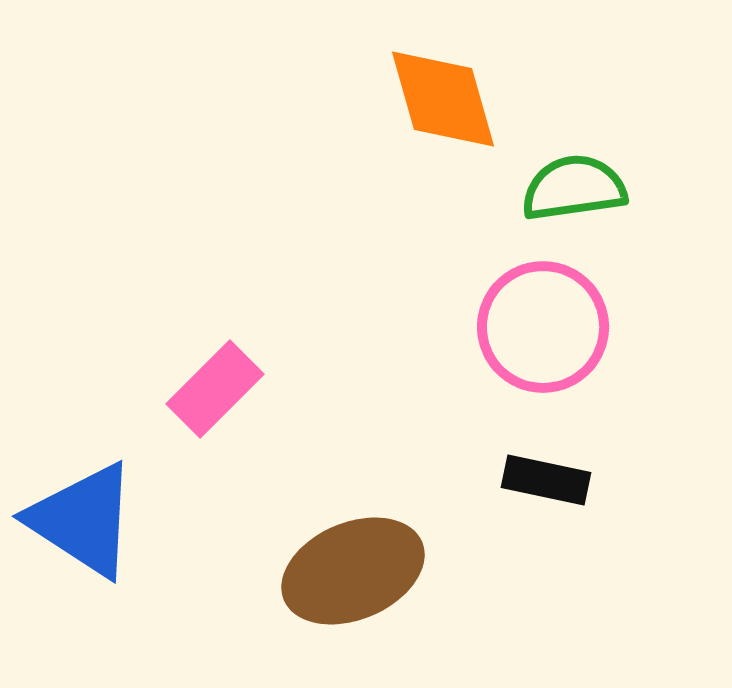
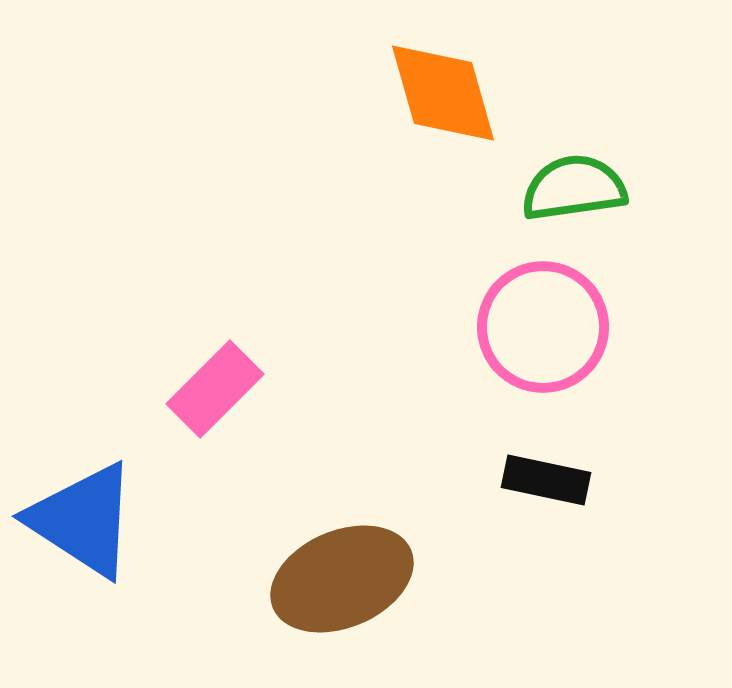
orange diamond: moved 6 px up
brown ellipse: moved 11 px left, 8 px down
